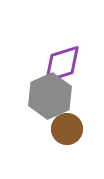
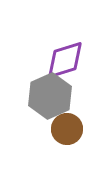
purple diamond: moved 3 px right, 4 px up
